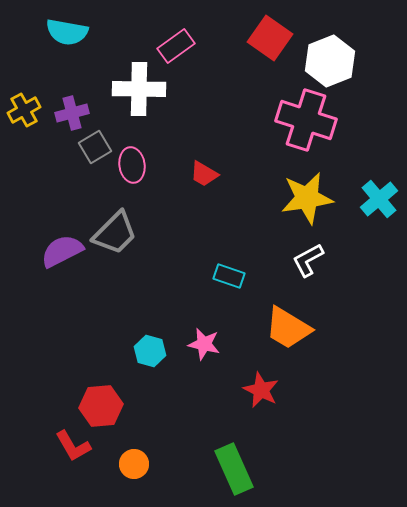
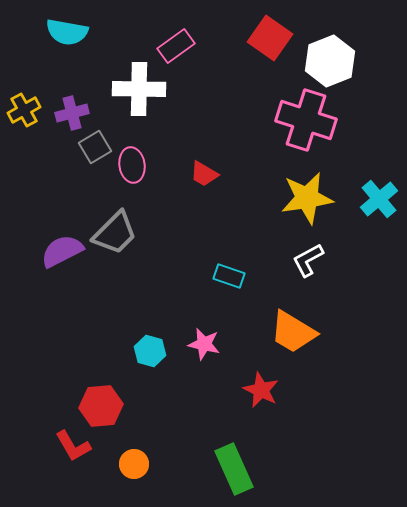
orange trapezoid: moved 5 px right, 4 px down
